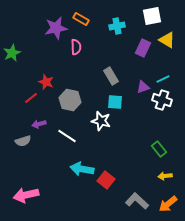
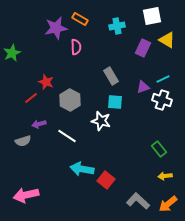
orange rectangle: moved 1 px left
gray hexagon: rotated 15 degrees clockwise
gray L-shape: moved 1 px right
